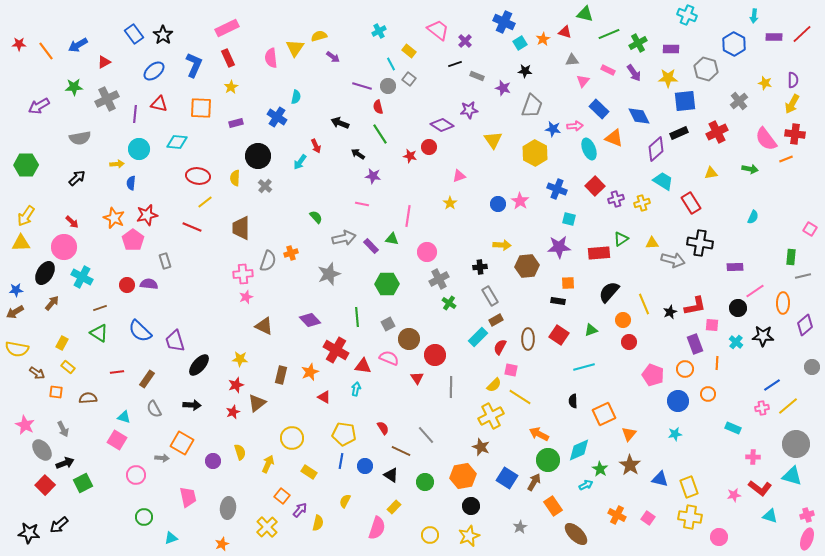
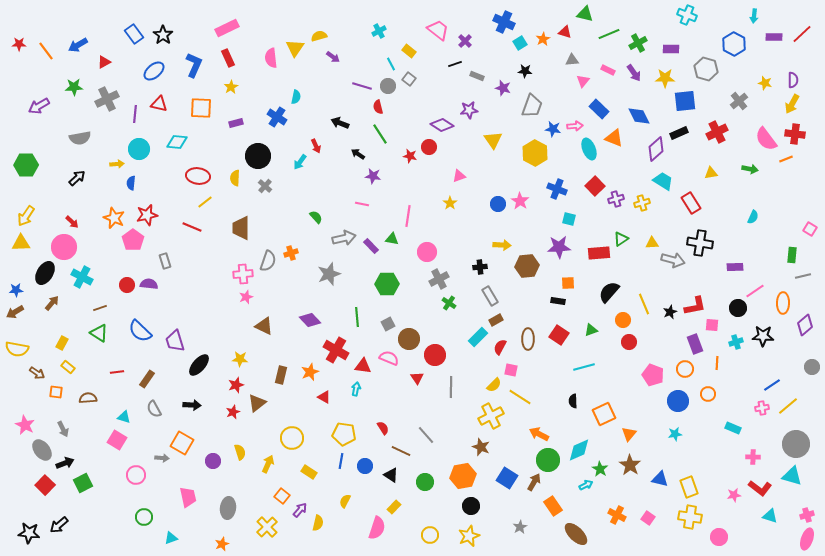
yellow star at (668, 78): moved 3 px left
green rectangle at (791, 257): moved 1 px right, 2 px up
cyan cross at (736, 342): rotated 32 degrees clockwise
